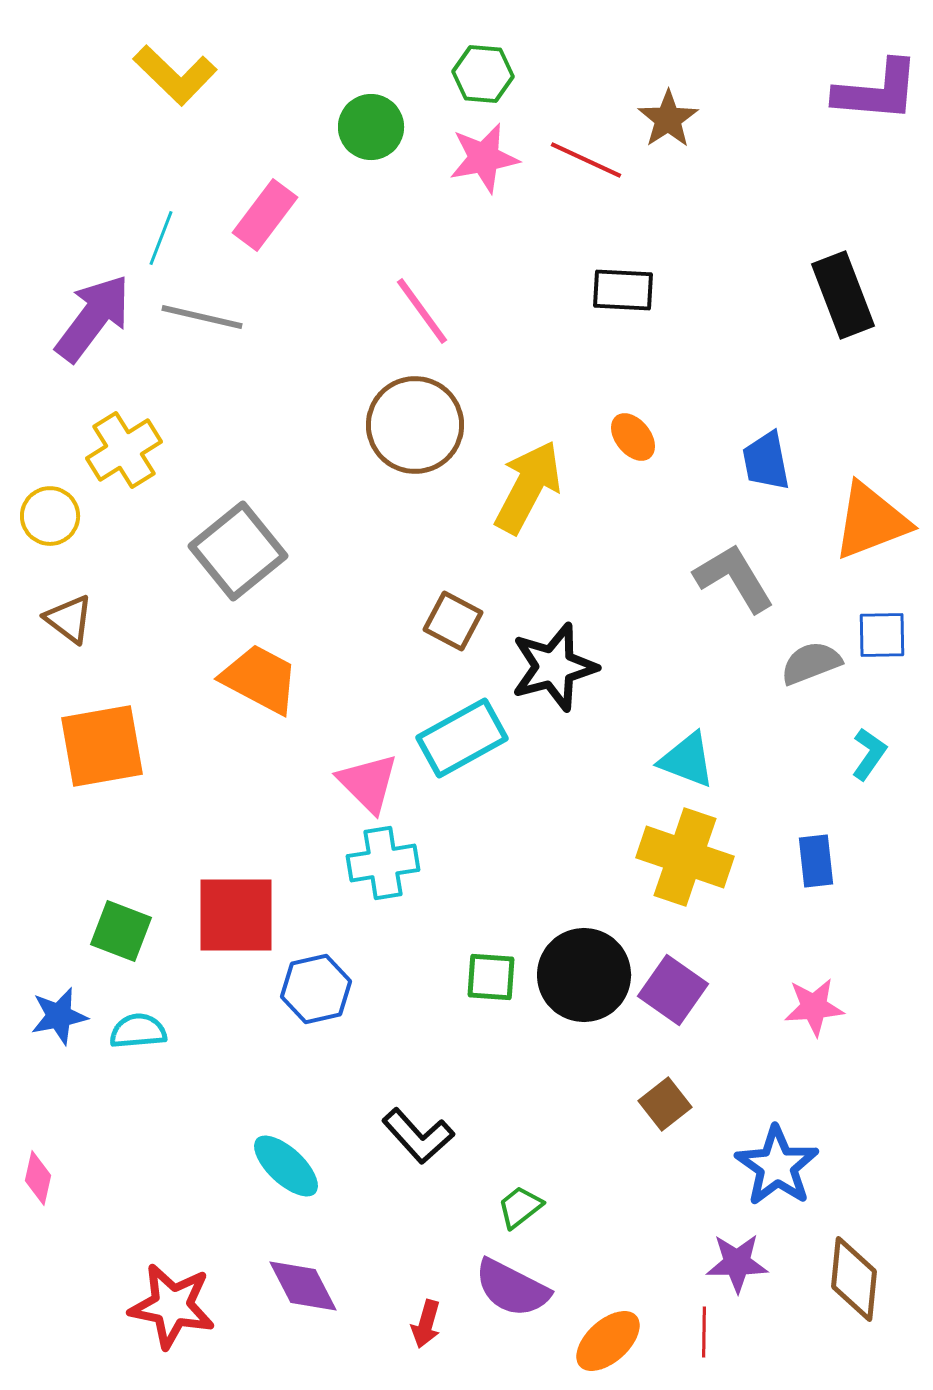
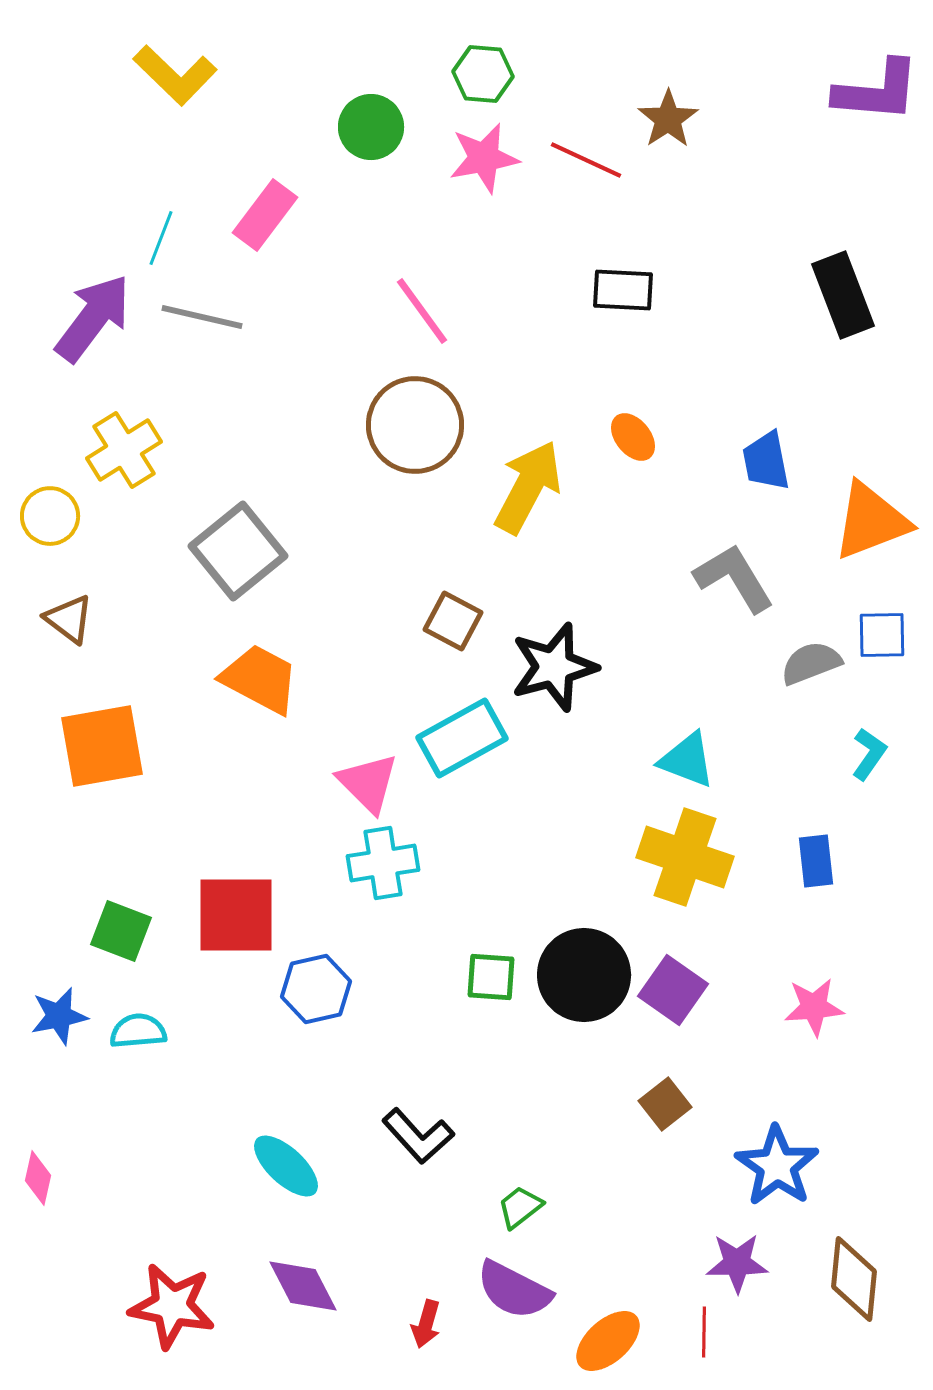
purple semicircle at (512, 1288): moved 2 px right, 2 px down
